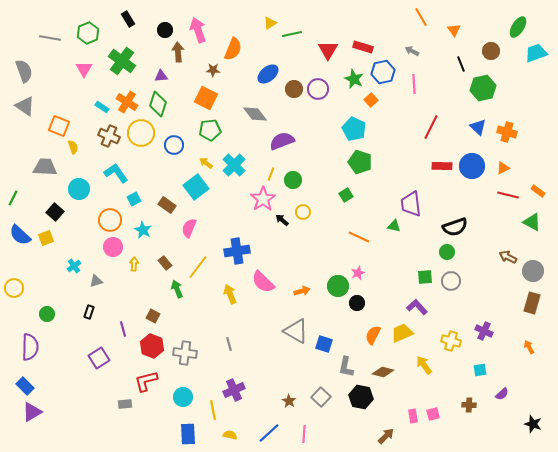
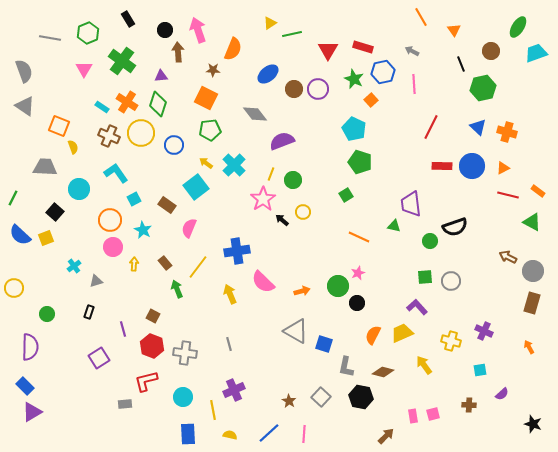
green circle at (447, 252): moved 17 px left, 11 px up
